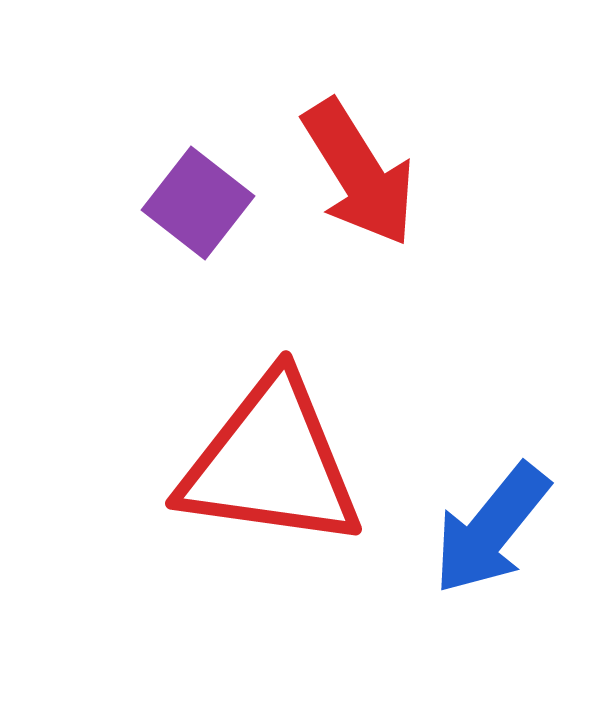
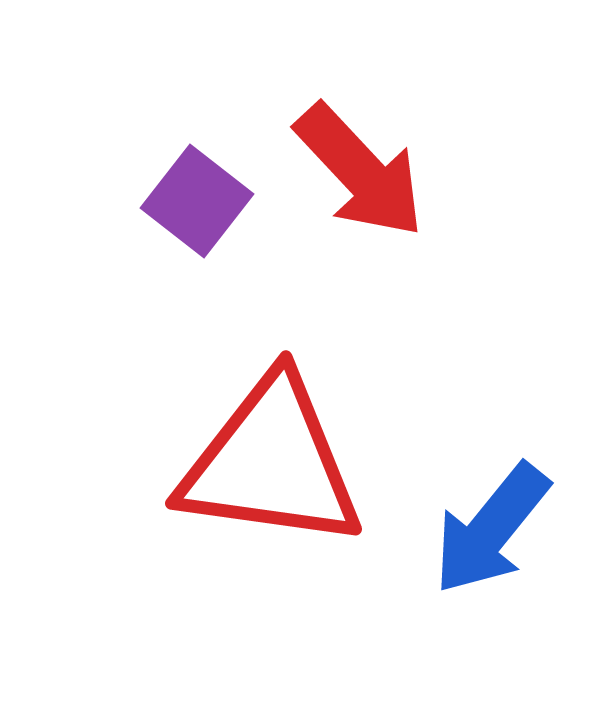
red arrow: moved 1 px right, 2 px up; rotated 11 degrees counterclockwise
purple square: moved 1 px left, 2 px up
